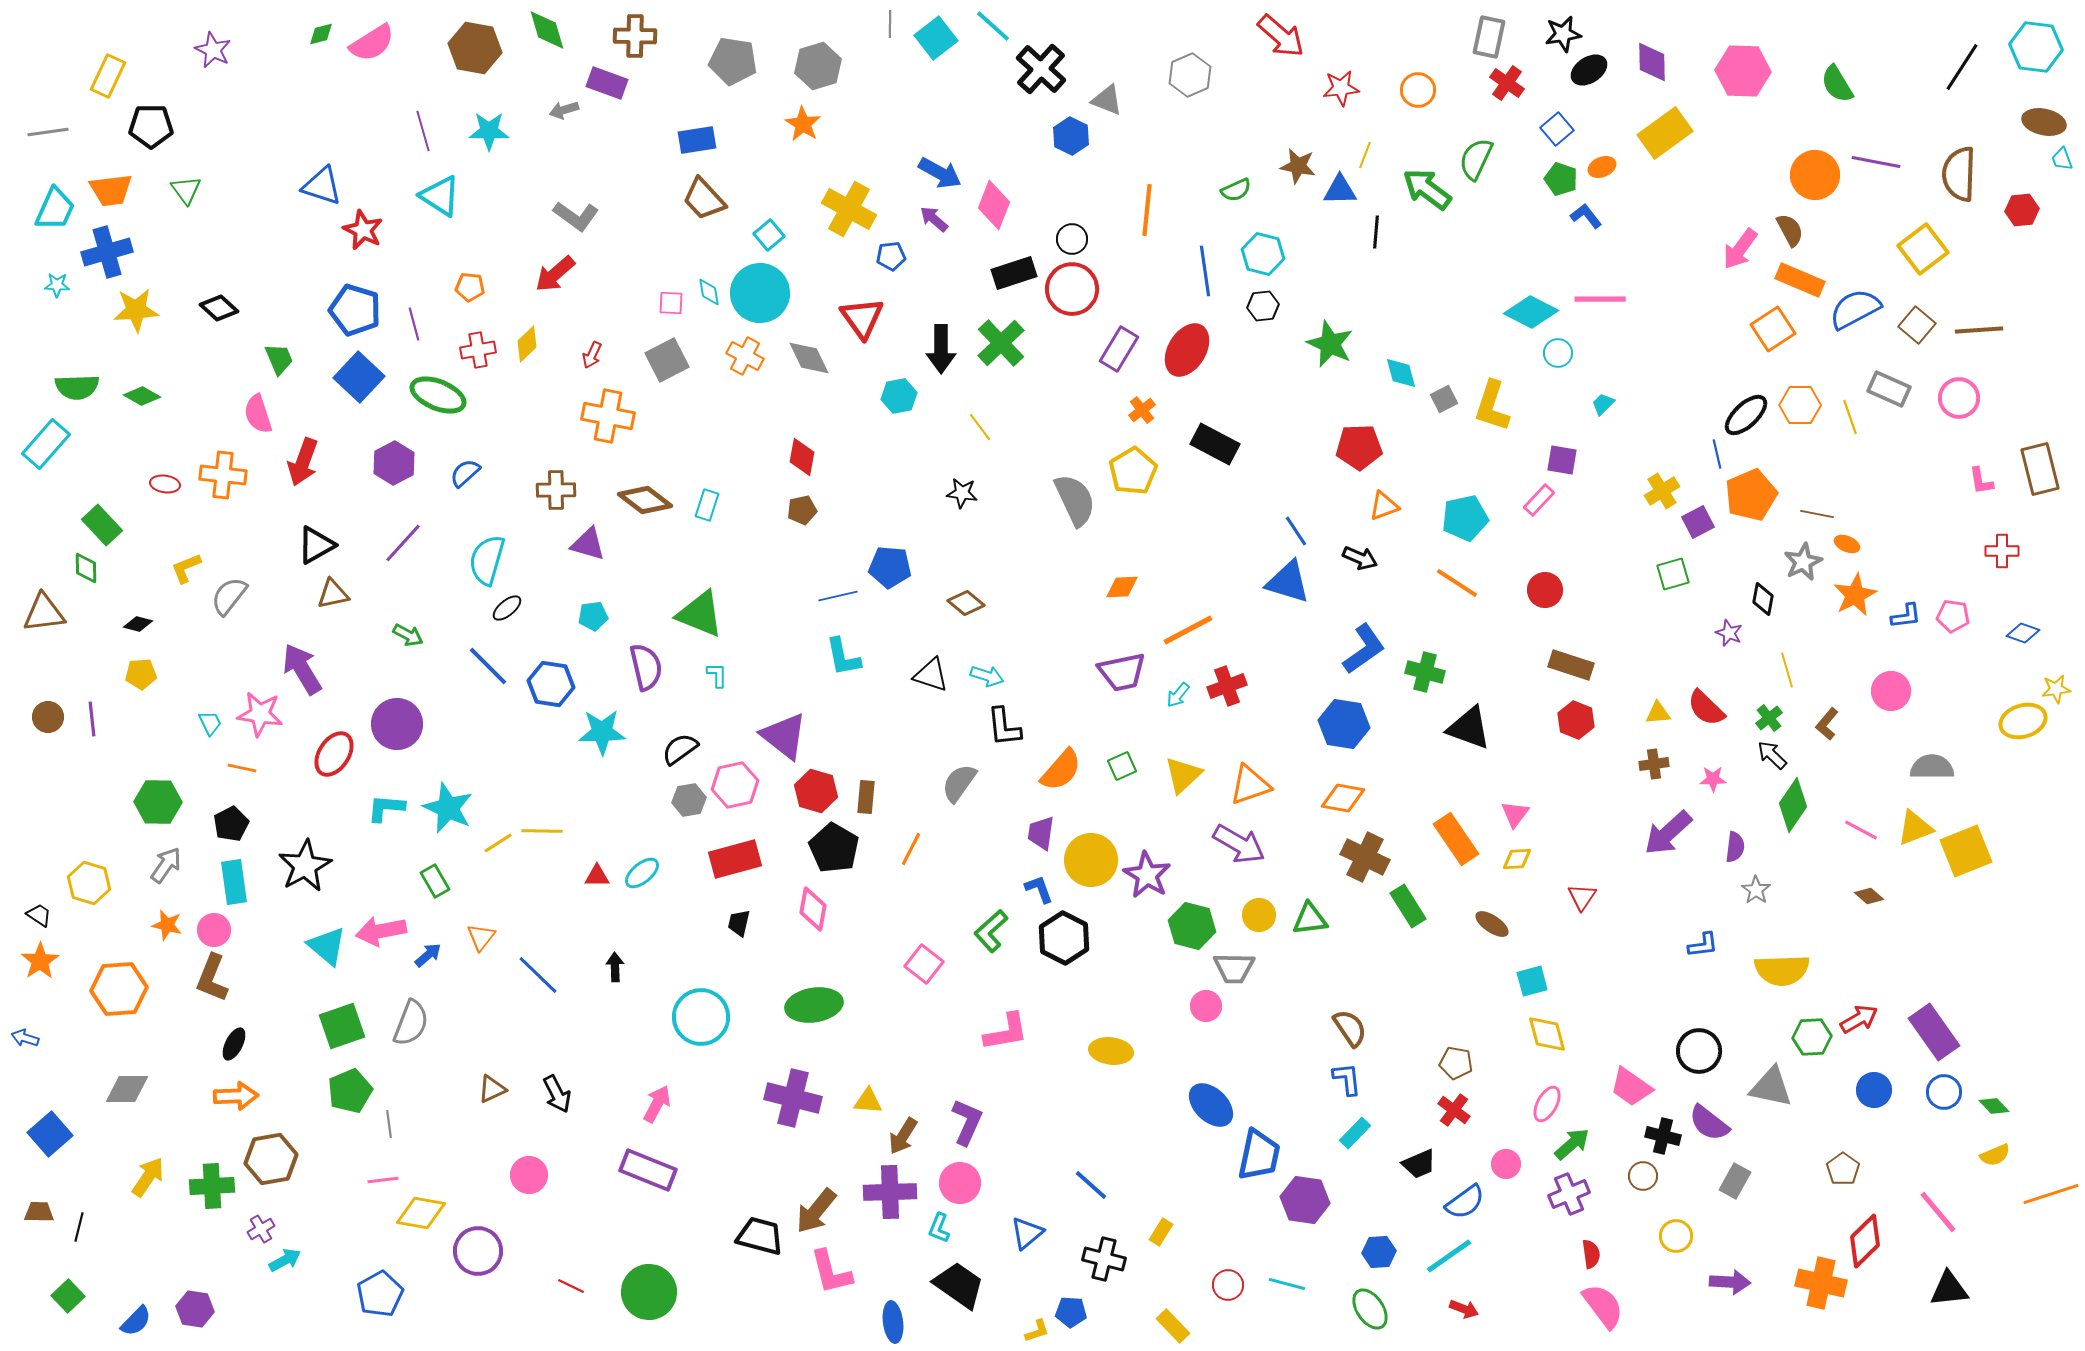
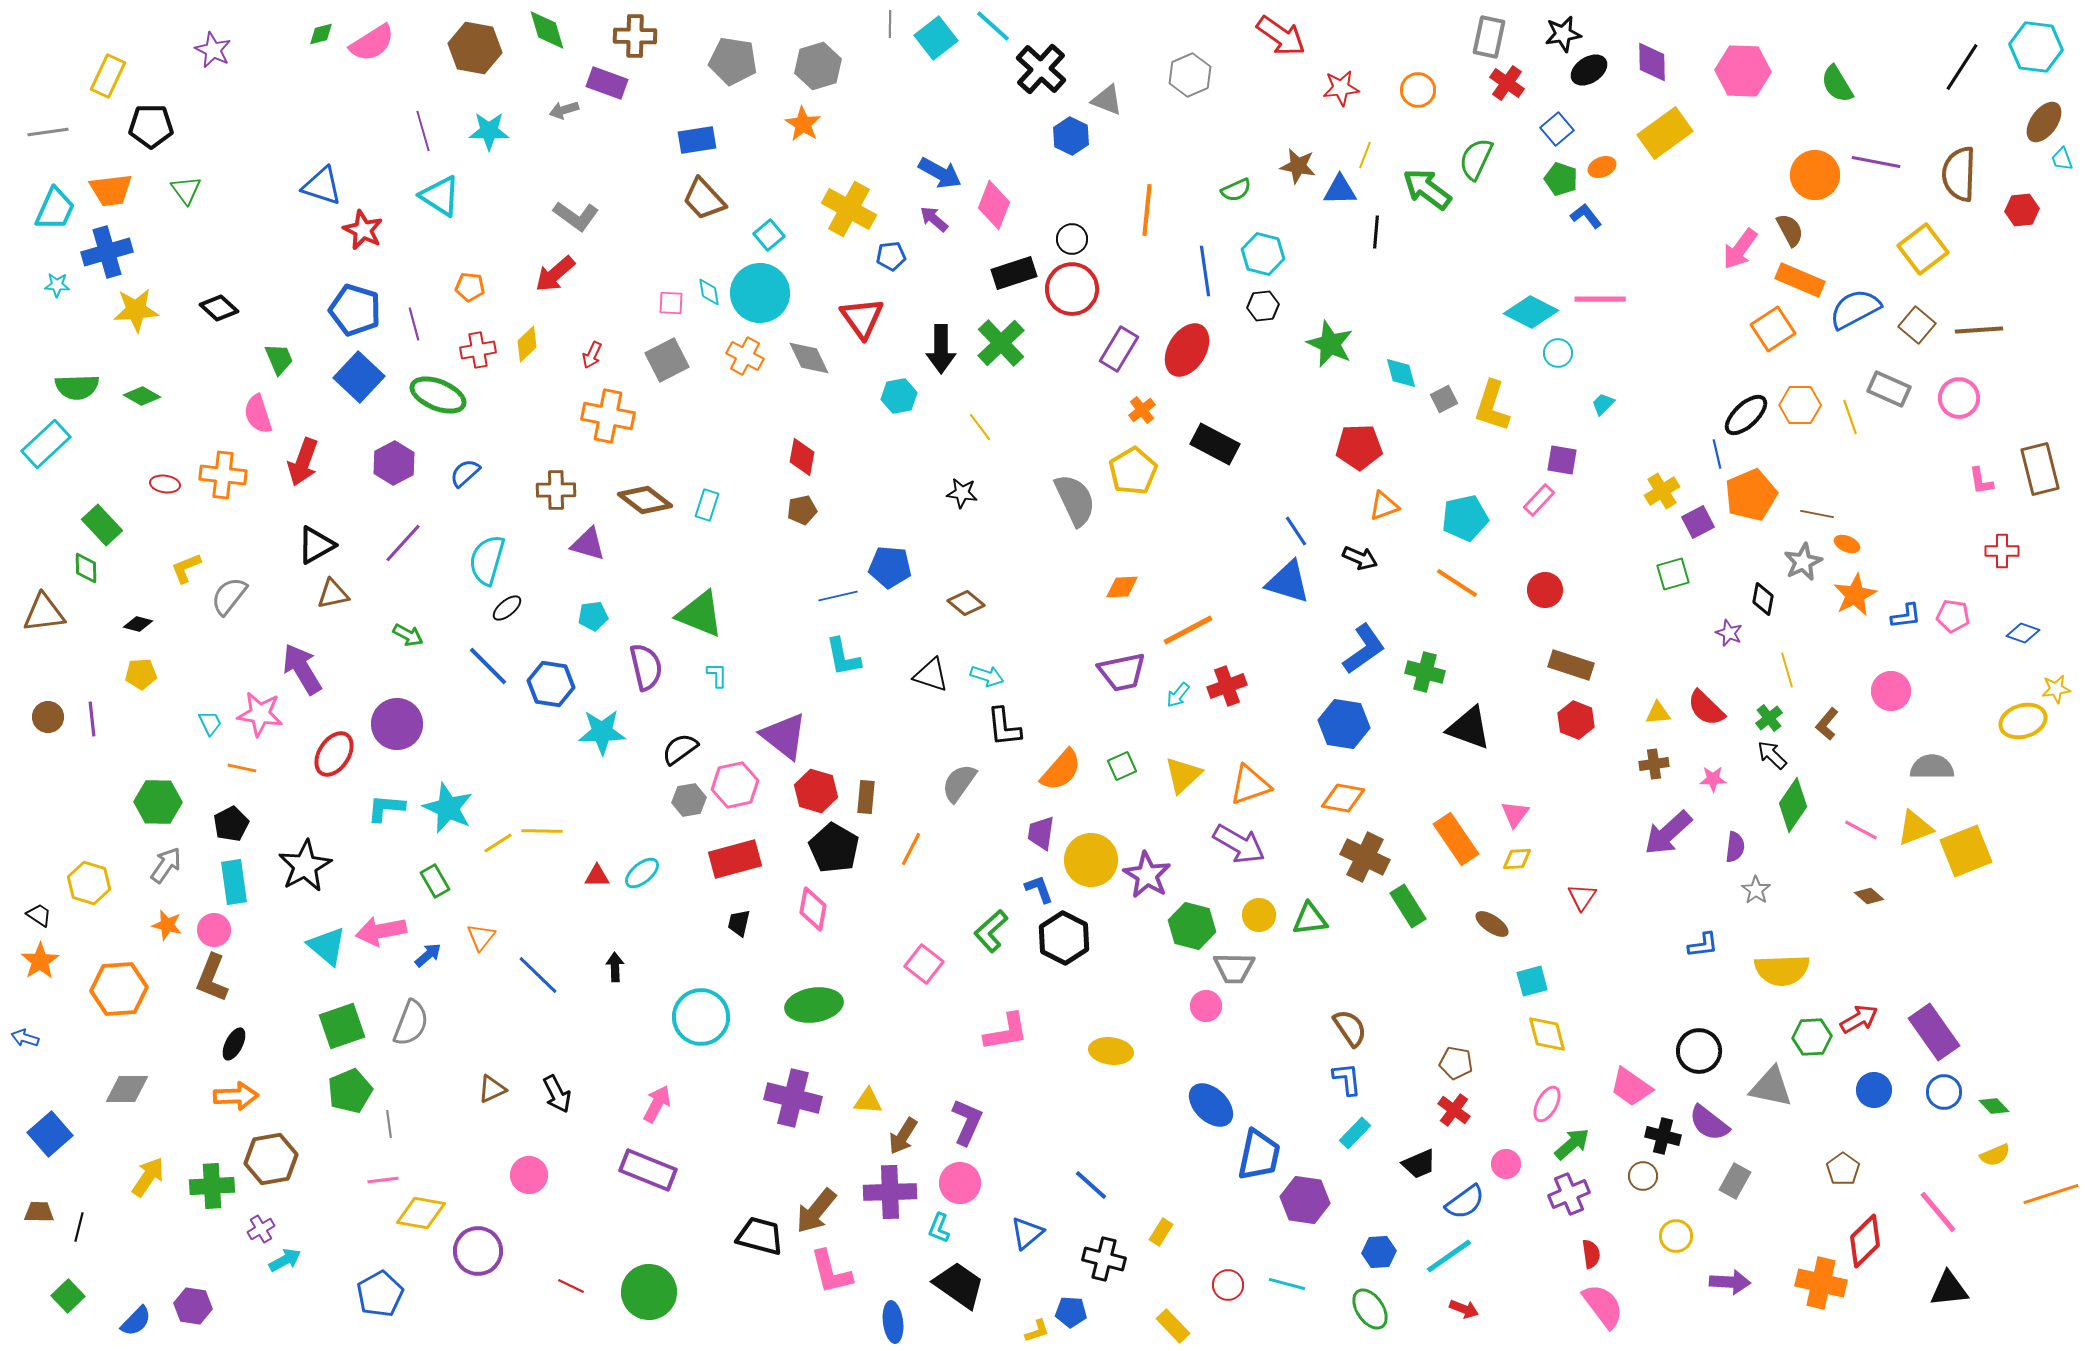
red arrow at (1281, 36): rotated 6 degrees counterclockwise
brown ellipse at (2044, 122): rotated 66 degrees counterclockwise
cyan rectangle at (46, 444): rotated 6 degrees clockwise
purple hexagon at (195, 1309): moved 2 px left, 3 px up
